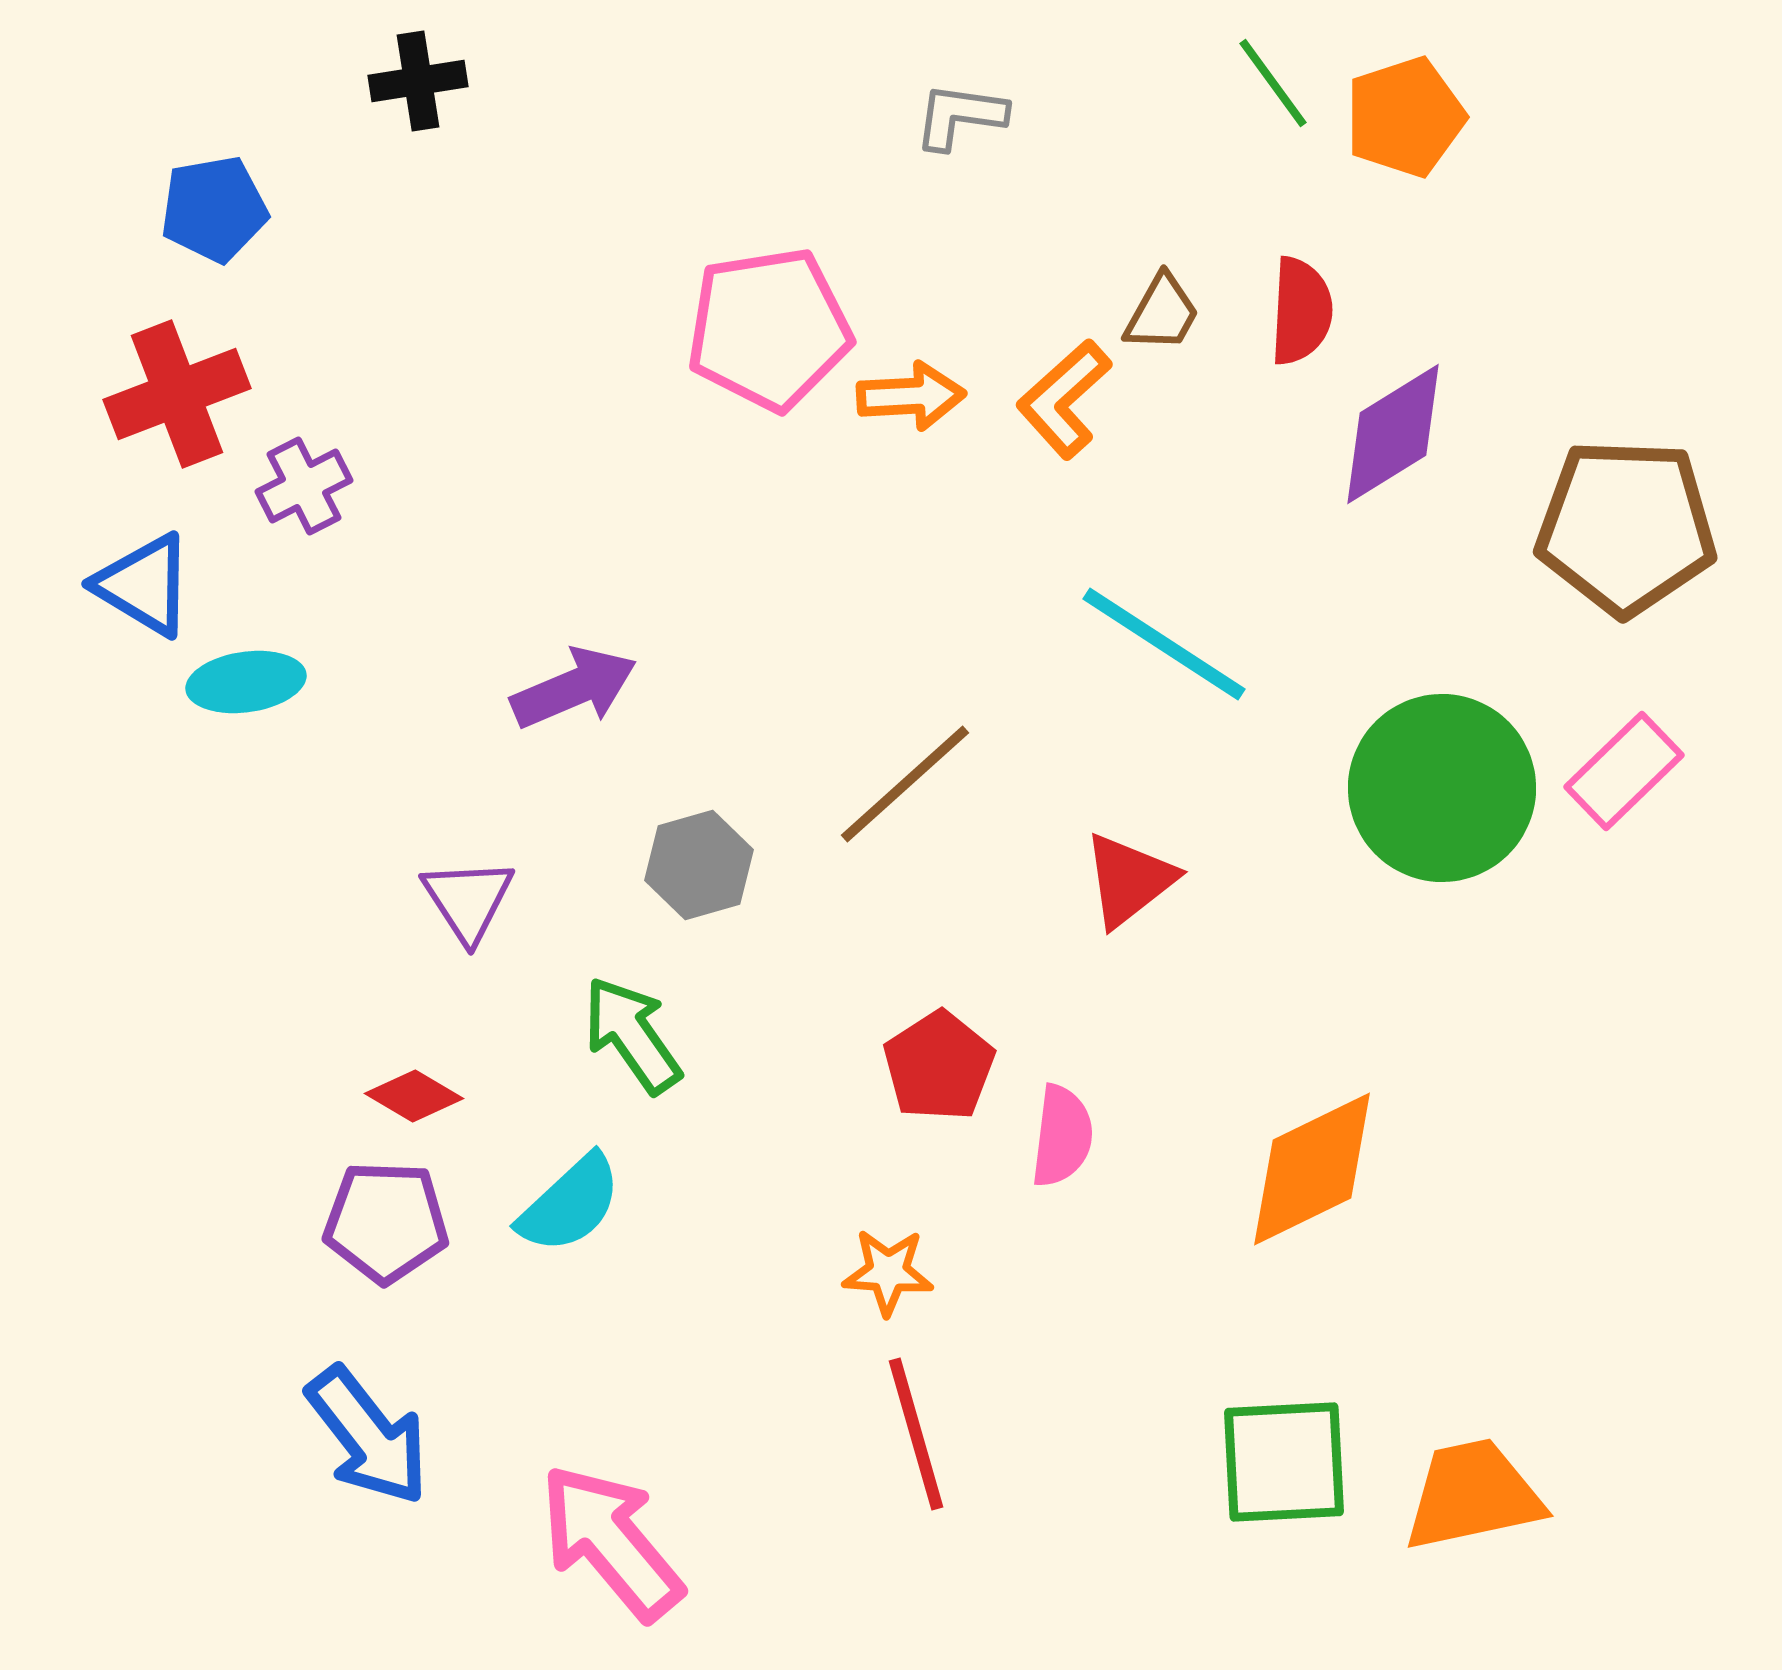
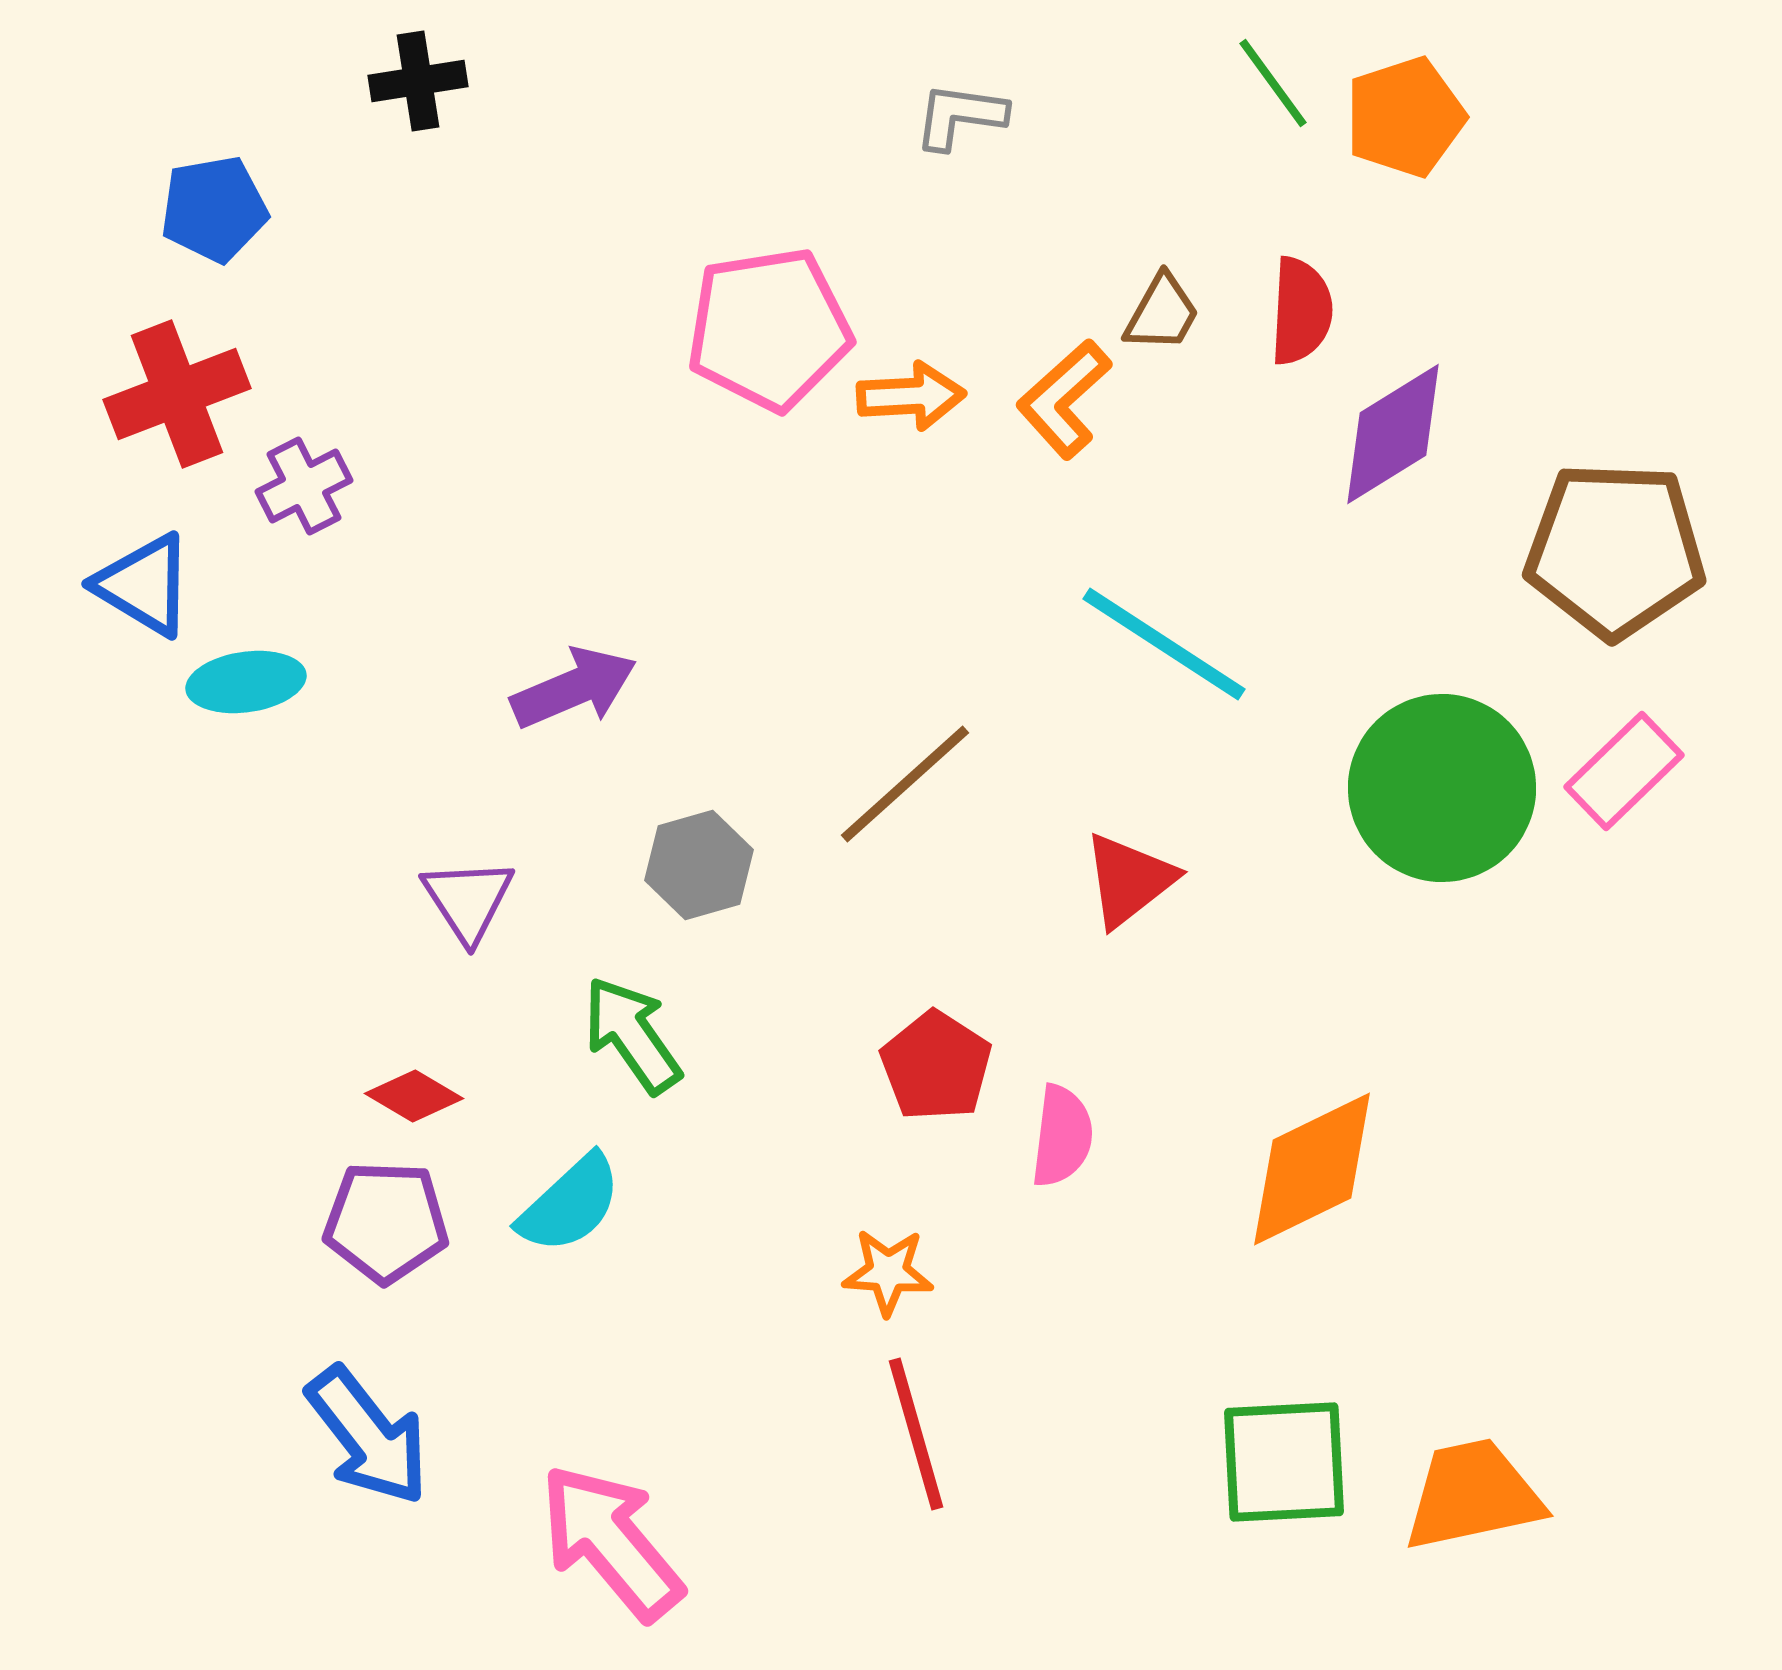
brown pentagon: moved 11 px left, 23 px down
red pentagon: moved 3 px left; rotated 6 degrees counterclockwise
